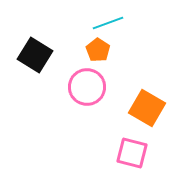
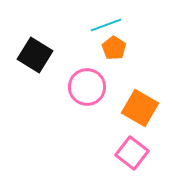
cyan line: moved 2 px left, 2 px down
orange pentagon: moved 16 px right, 2 px up
orange square: moved 7 px left
pink square: rotated 24 degrees clockwise
